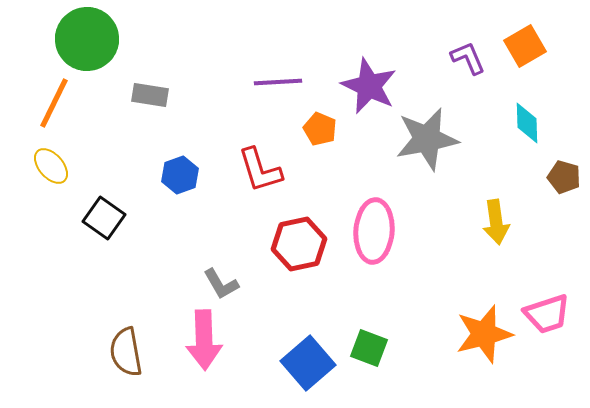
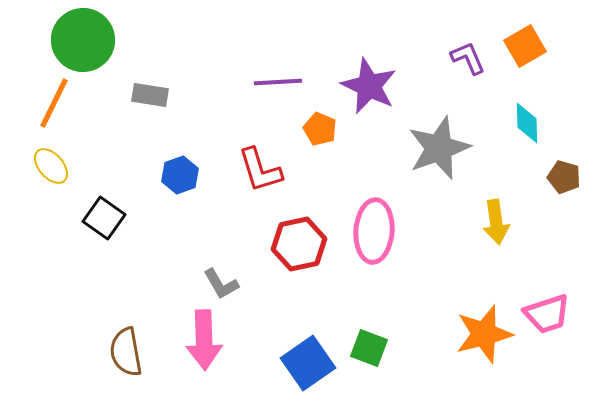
green circle: moved 4 px left, 1 px down
gray star: moved 12 px right, 9 px down; rotated 10 degrees counterclockwise
blue square: rotated 6 degrees clockwise
